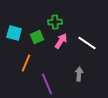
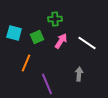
green cross: moved 3 px up
